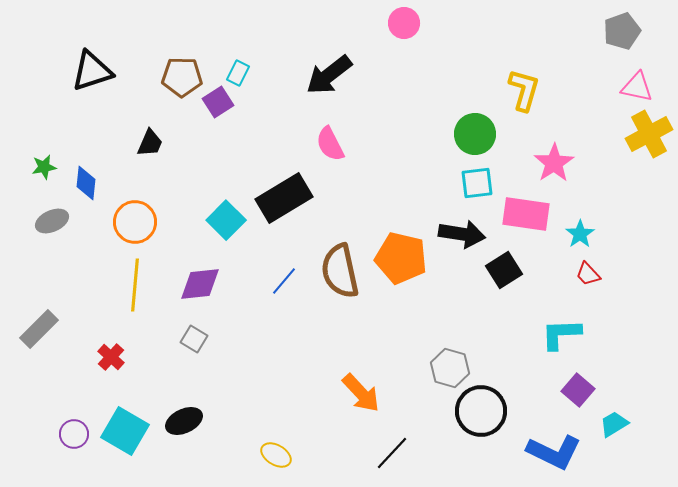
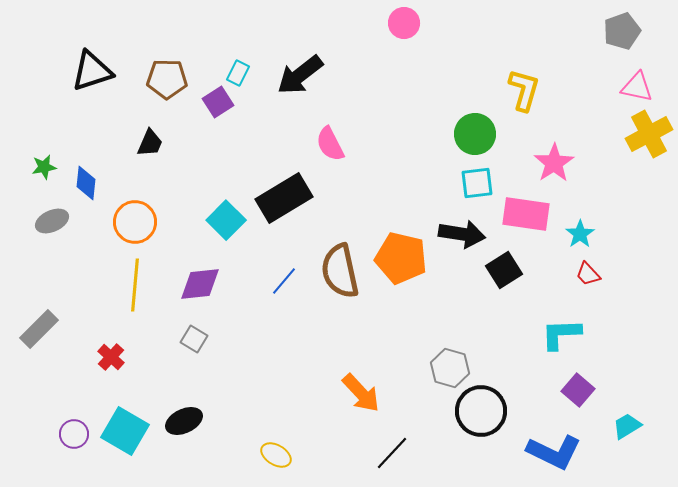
black arrow at (329, 75): moved 29 px left
brown pentagon at (182, 77): moved 15 px left, 2 px down
cyan trapezoid at (614, 424): moved 13 px right, 2 px down
